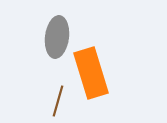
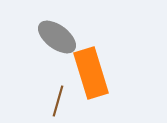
gray ellipse: rotated 60 degrees counterclockwise
